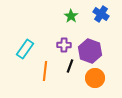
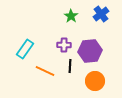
blue cross: rotated 21 degrees clockwise
purple hexagon: rotated 25 degrees counterclockwise
black line: rotated 16 degrees counterclockwise
orange line: rotated 72 degrees counterclockwise
orange circle: moved 3 px down
